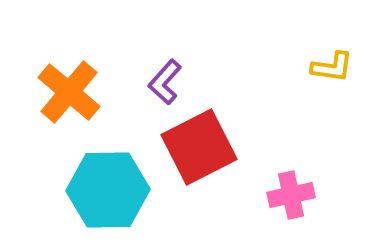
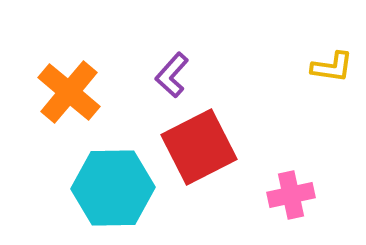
purple L-shape: moved 7 px right, 7 px up
cyan hexagon: moved 5 px right, 2 px up
